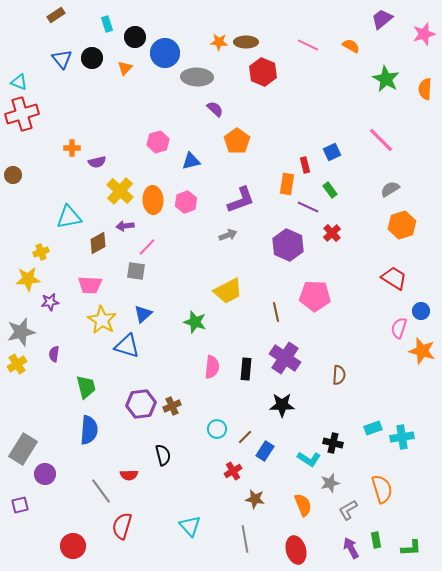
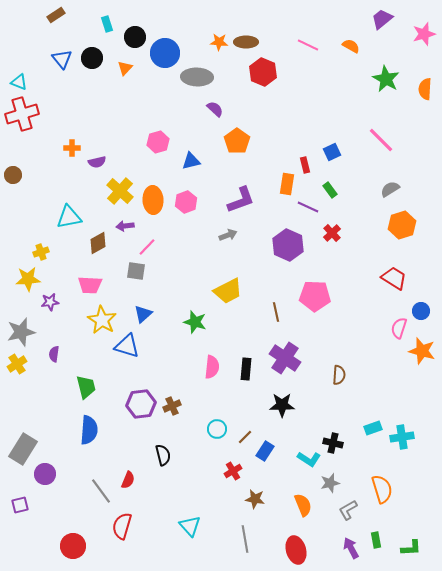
red semicircle at (129, 475): moved 1 px left, 5 px down; rotated 66 degrees counterclockwise
